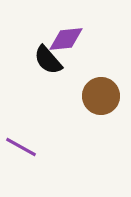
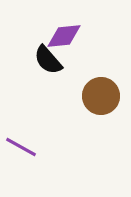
purple diamond: moved 2 px left, 3 px up
